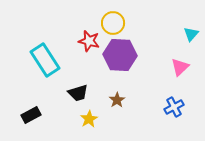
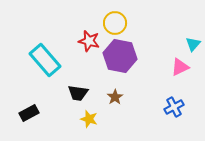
yellow circle: moved 2 px right
cyan triangle: moved 2 px right, 10 px down
purple hexagon: moved 1 px down; rotated 8 degrees clockwise
cyan rectangle: rotated 8 degrees counterclockwise
pink triangle: rotated 18 degrees clockwise
black trapezoid: rotated 25 degrees clockwise
brown star: moved 2 px left, 3 px up
black rectangle: moved 2 px left, 2 px up
yellow star: rotated 24 degrees counterclockwise
